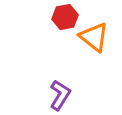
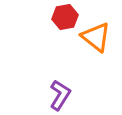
orange triangle: moved 2 px right
